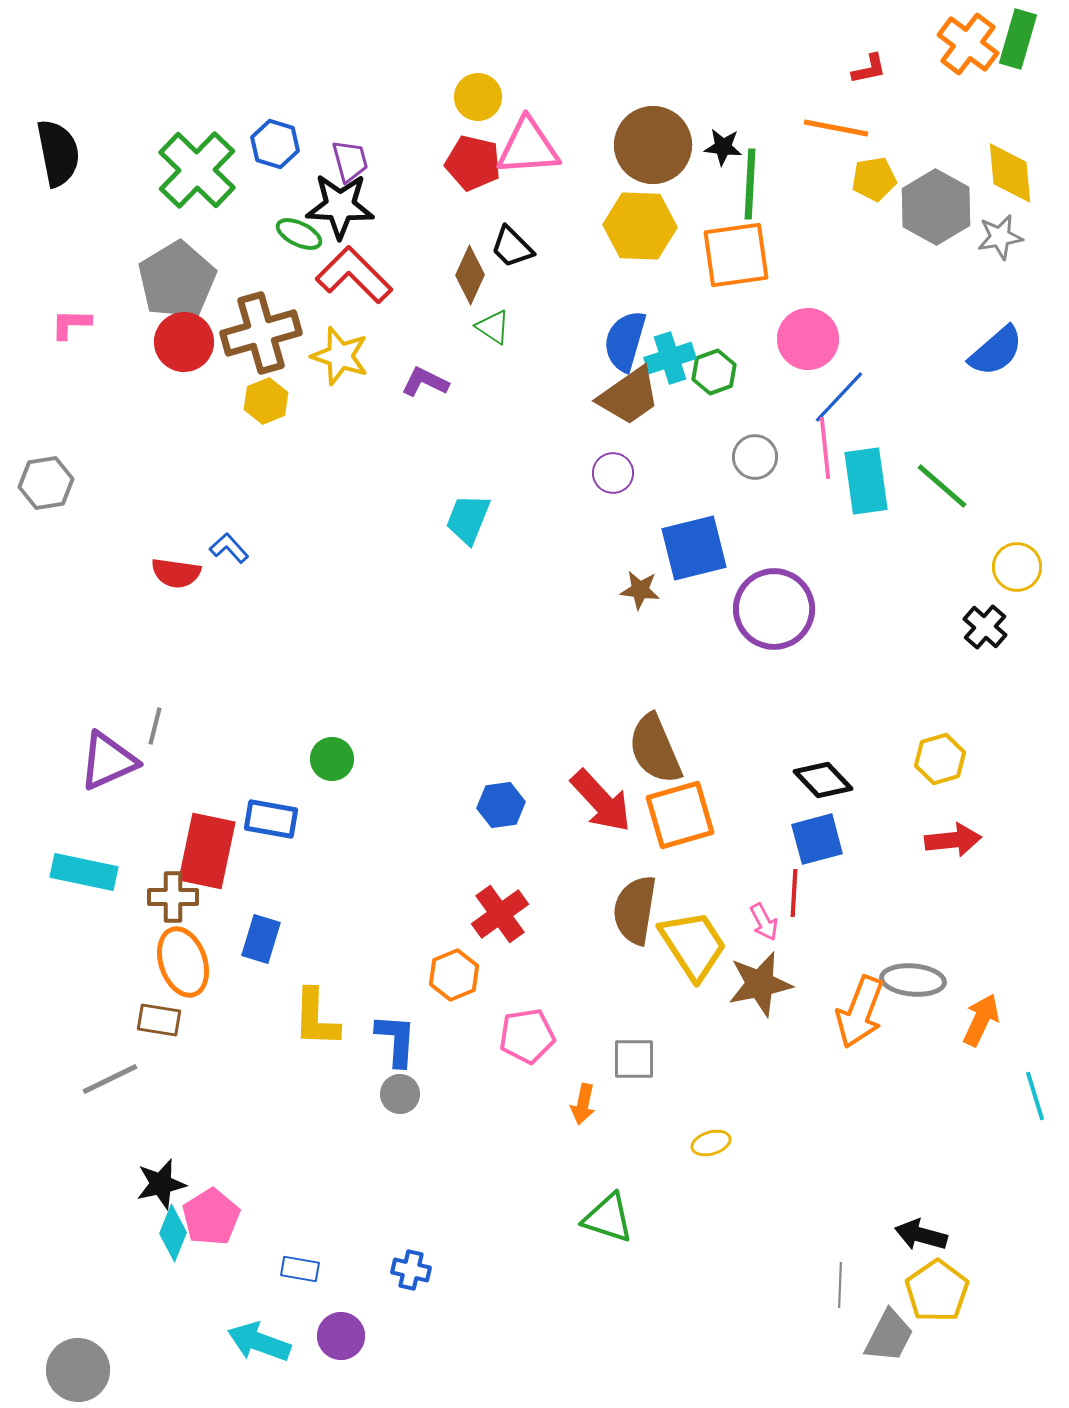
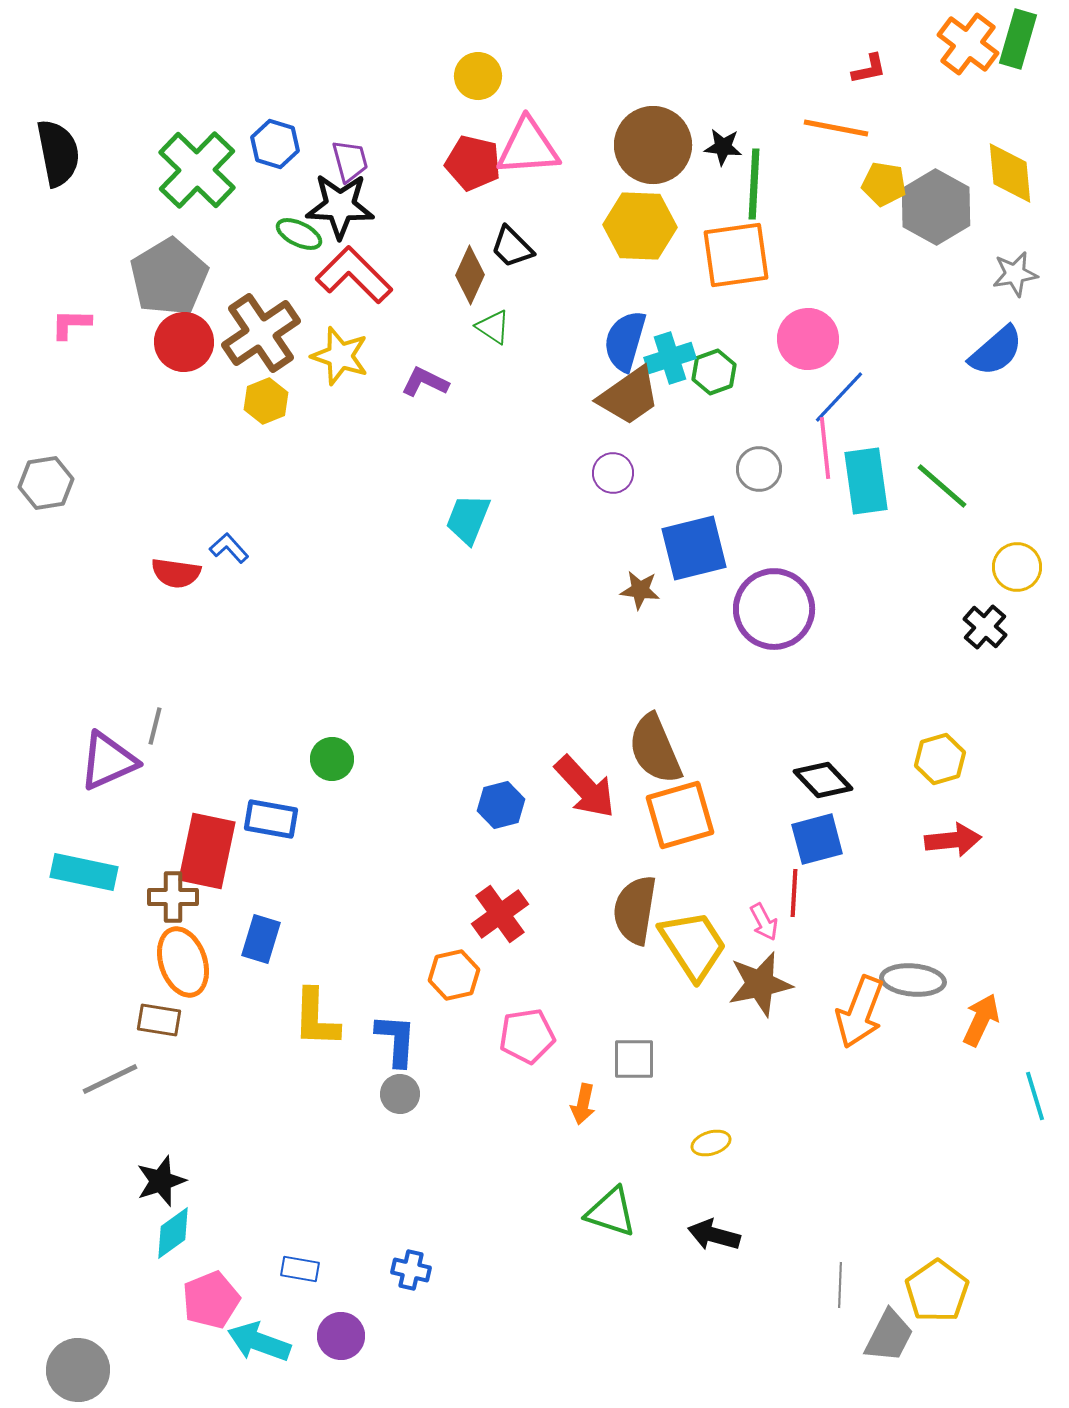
yellow circle at (478, 97): moved 21 px up
yellow pentagon at (874, 179): moved 10 px right, 5 px down; rotated 18 degrees clockwise
green line at (750, 184): moved 4 px right
gray star at (1000, 237): moved 15 px right, 37 px down
gray pentagon at (177, 280): moved 8 px left, 3 px up
brown cross at (261, 333): rotated 18 degrees counterclockwise
gray circle at (755, 457): moved 4 px right, 12 px down
red arrow at (601, 801): moved 16 px left, 14 px up
blue hexagon at (501, 805): rotated 6 degrees counterclockwise
orange hexagon at (454, 975): rotated 9 degrees clockwise
black star at (161, 1184): moved 3 px up; rotated 6 degrees counterclockwise
pink pentagon at (211, 1217): moved 83 px down; rotated 10 degrees clockwise
green triangle at (608, 1218): moved 3 px right, 6 px up
cyan diamond at (173, 1233): rotated 32 degrees clockwise
black arrow at (921, 1235): moved 207 px left
